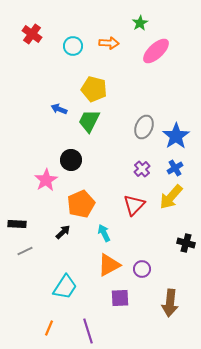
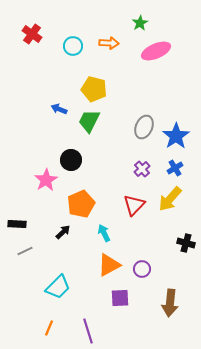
pink ellipse: rotated 20 degrees clockwise
yellow arrow: moved 1 px left, 2 px down
cyan trapezoid: moved 7 px left; rotated 12 degrees clockwise
